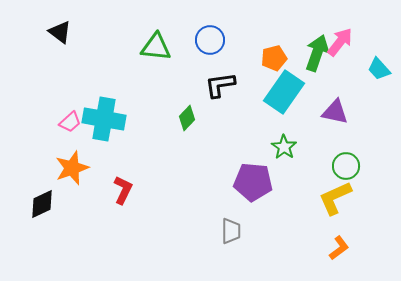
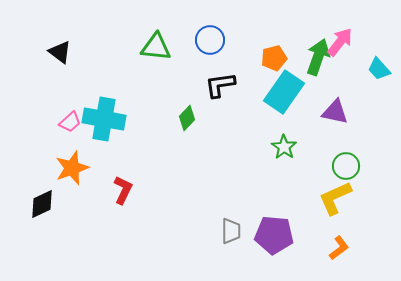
black triangle: moved 20 px down
green arrow: moved 1 px right, 4 px down
purple pentagon: moved 21 px right, 53 px down
